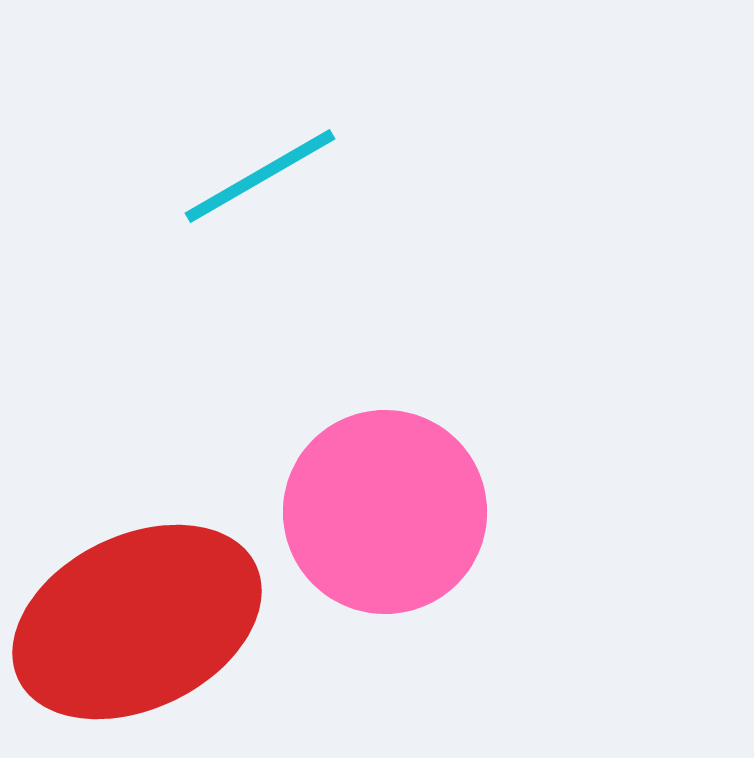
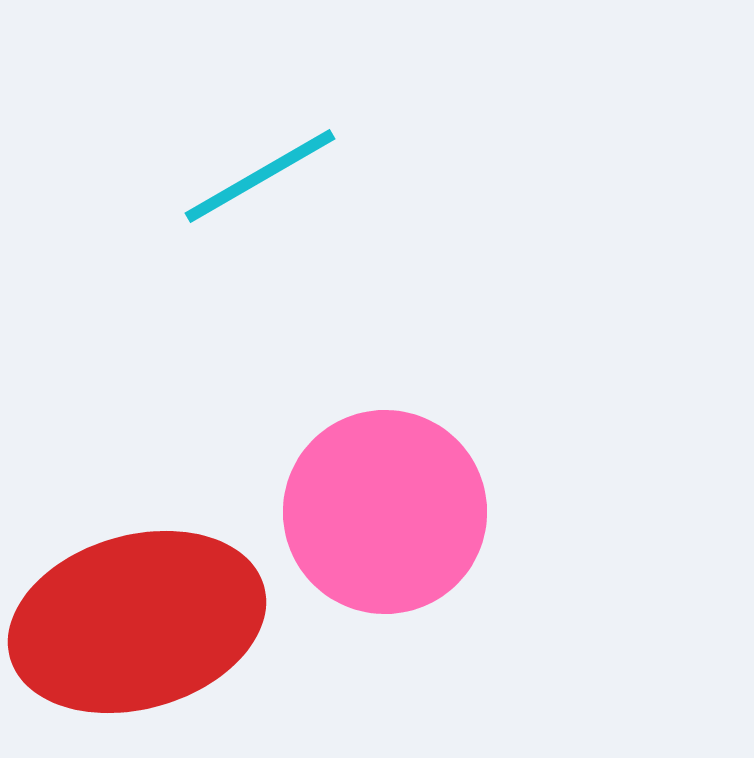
red ellipse: rotated 10 degrees clockwise
